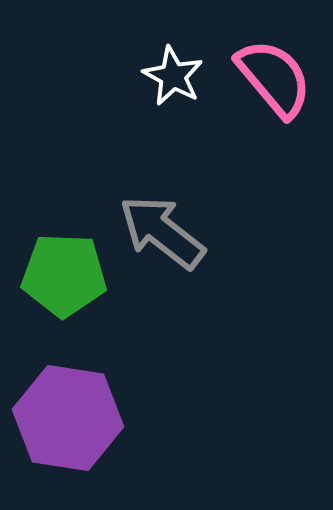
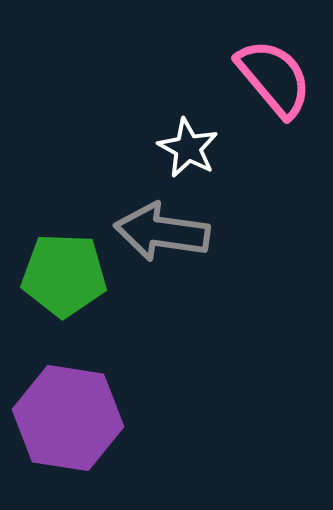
white star: moved 15 px right, 72 px down
gray arrow: rotated 30 degrees counterclockwise
